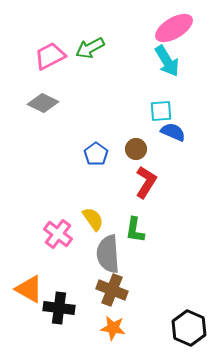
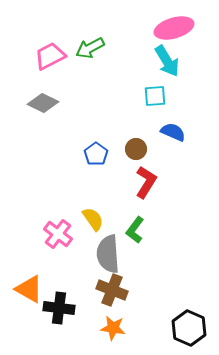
pink ellipse: rotated 15 degrees clockwise
cyan square: moved 6 px left, 15 px up
green L-shape: rotated 28 degrees clockwise
